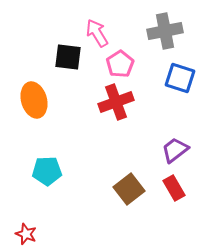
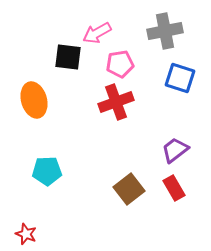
pink arrow: rotated 88 degrees counterclockwise
pink pentagon: rotated 24 degrees clockwise
